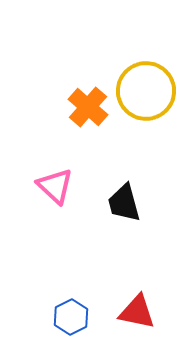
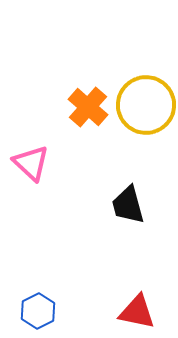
yellow circle: moved 14 px down
pink triangle: moved 24 px left, 23 px up
black trapezoid: moved 4 px right, 2 px down
blue hexagon: moved 33 px left, 6 px up
